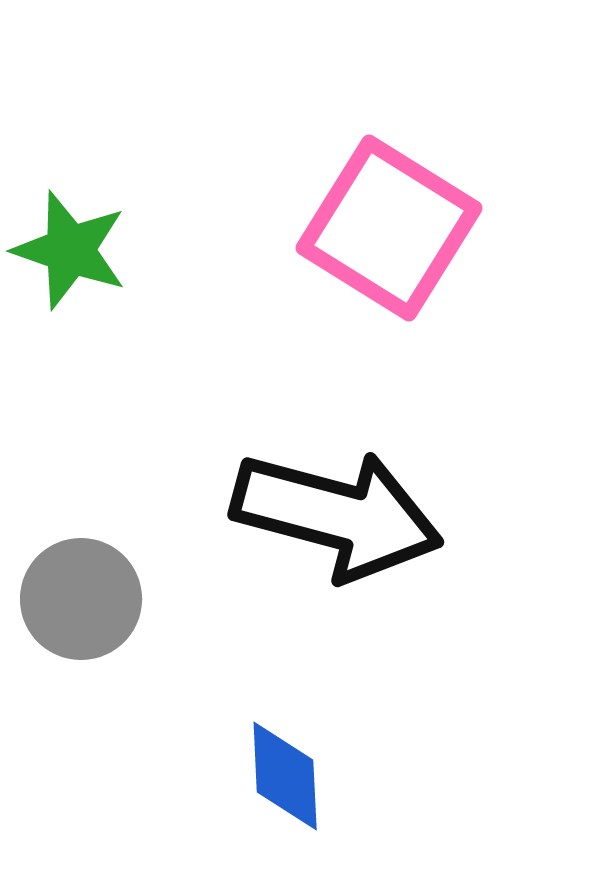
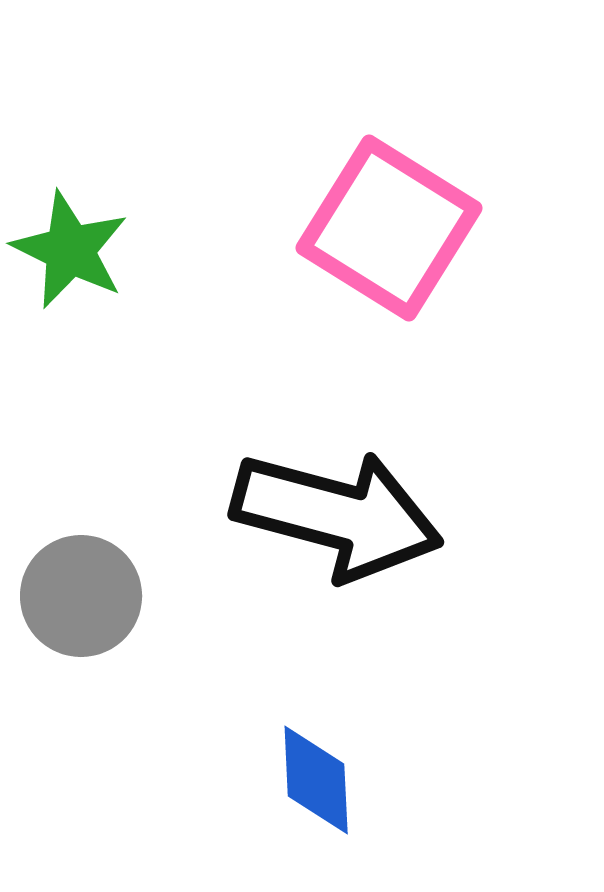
green star: rotated 7 degrees clockwise
gray circle: moved 3 px up
blue diamond: moved 31 px right, 4 px down
